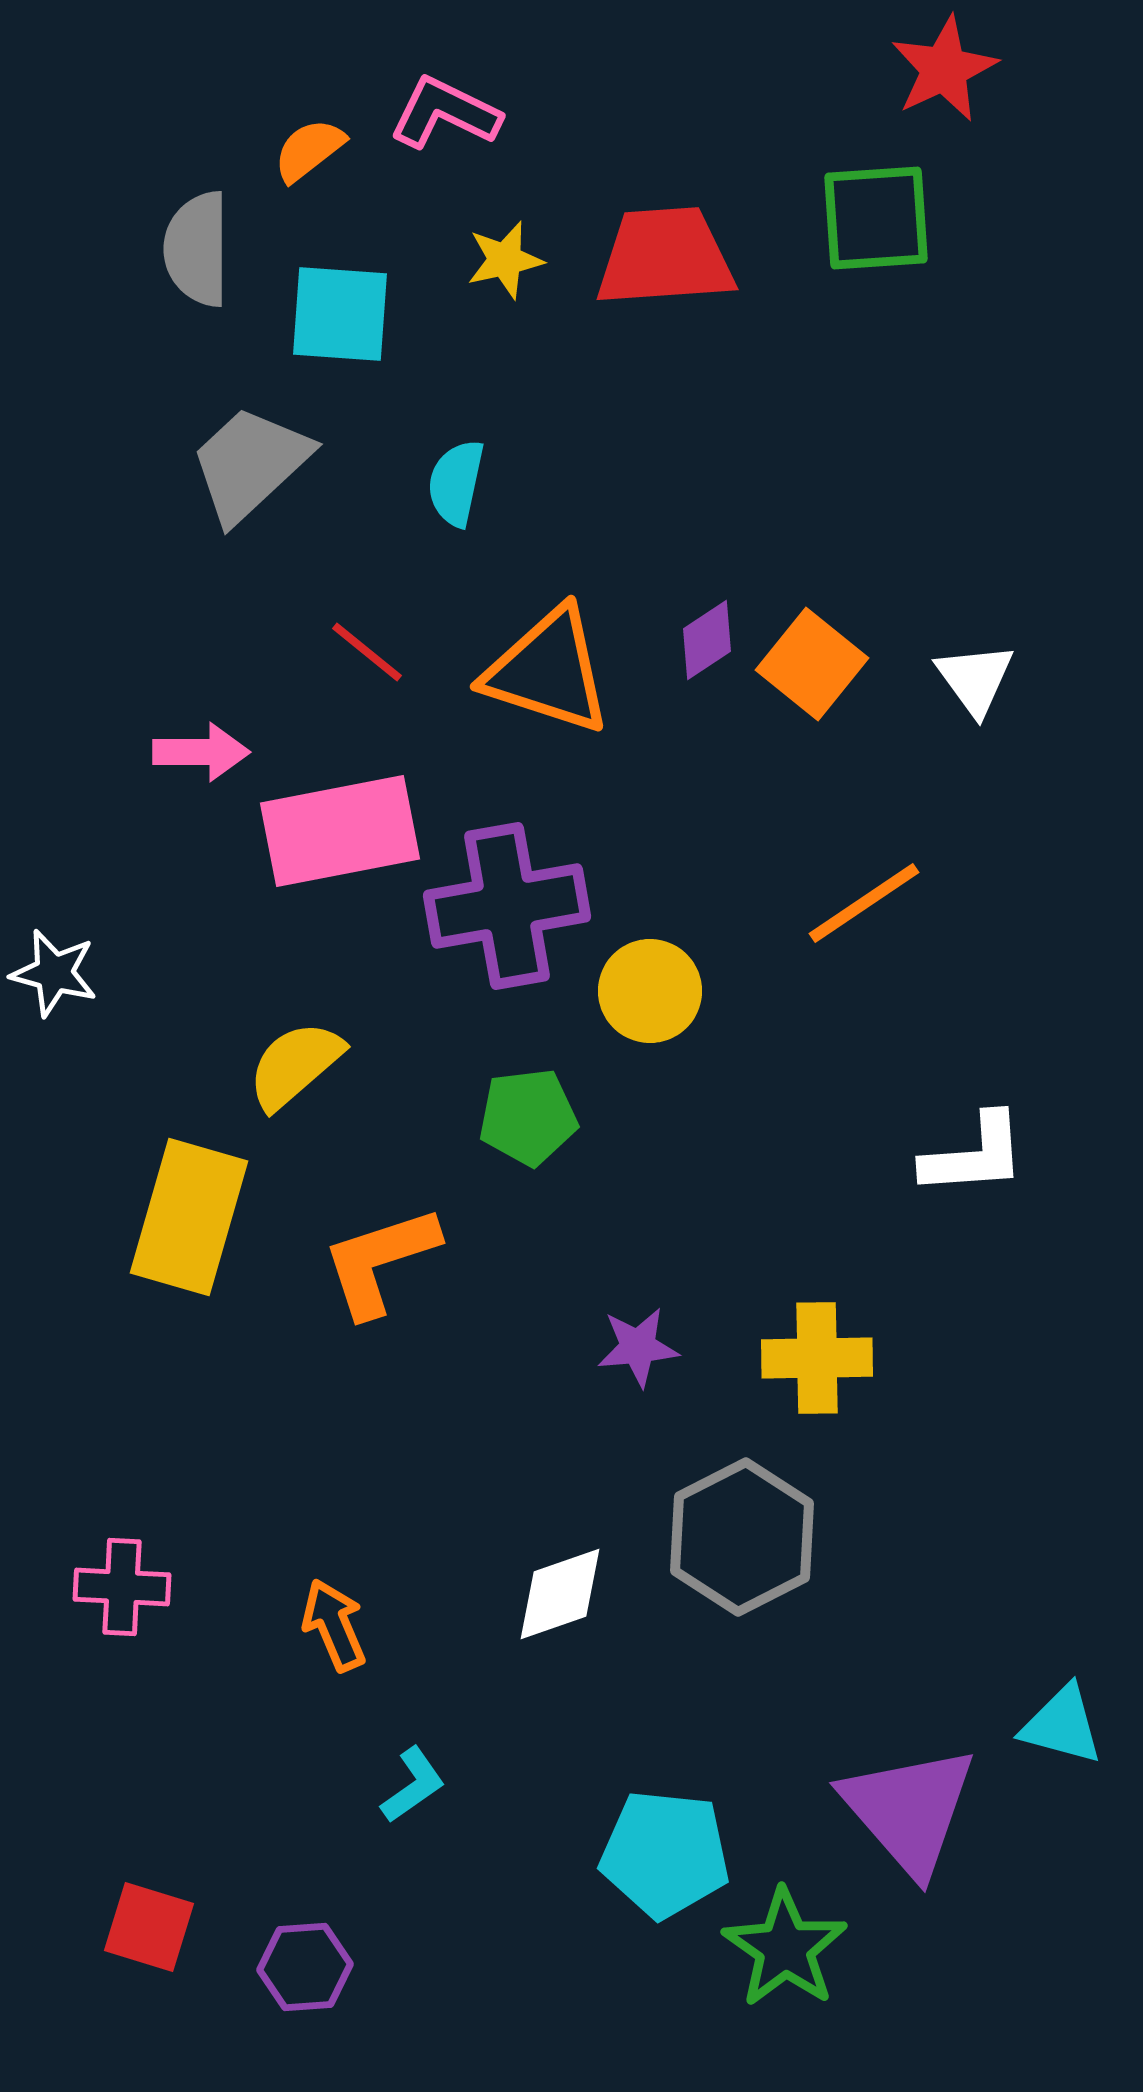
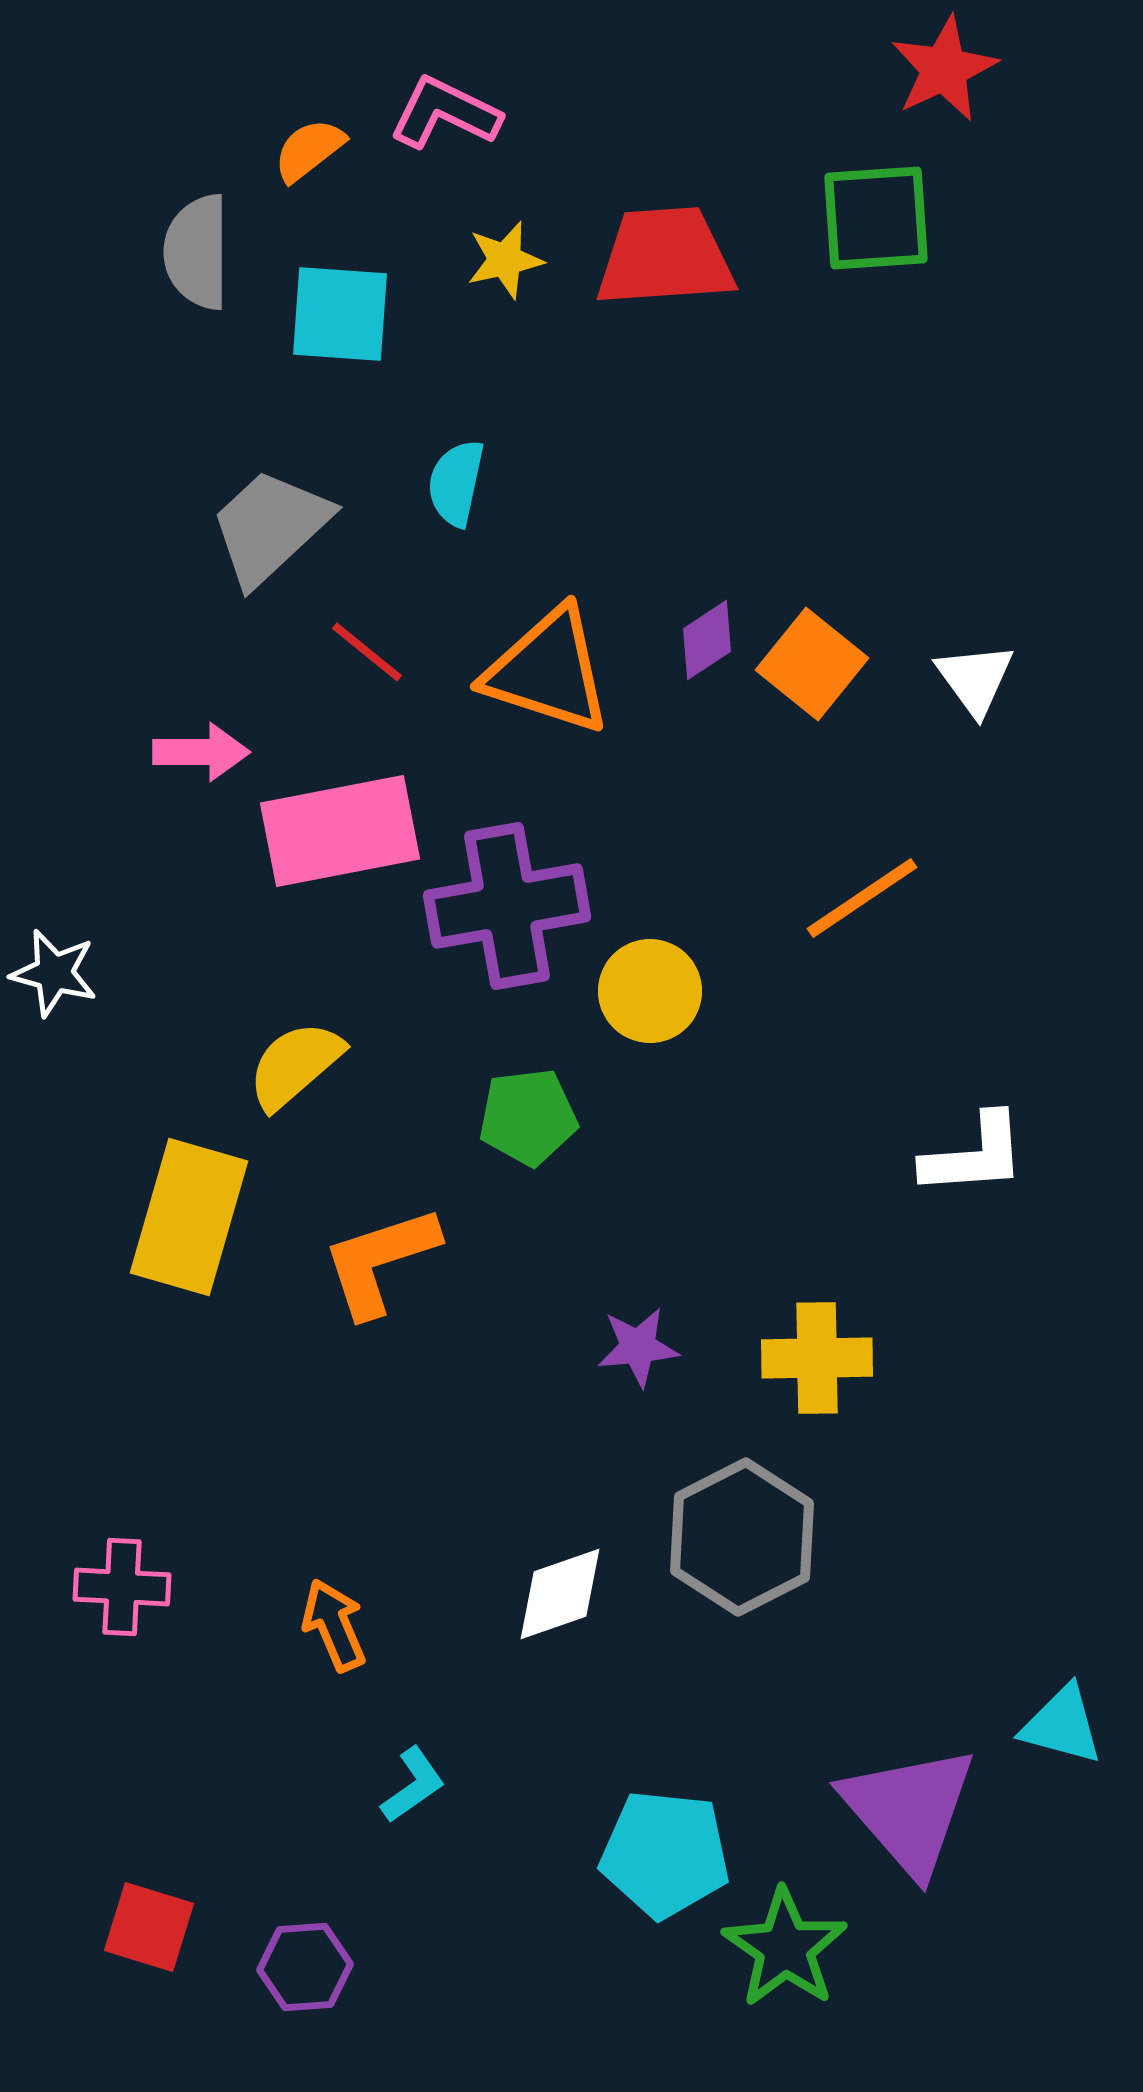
gray semicircle: moved 3 px down
gray trapezoid: moved 20 px right, 63 px down
orange line: moved 2 px left, 5 px up
